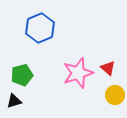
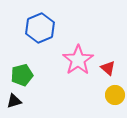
pink star: moved 13 px up; rotated 16 degrees counterclockwise
